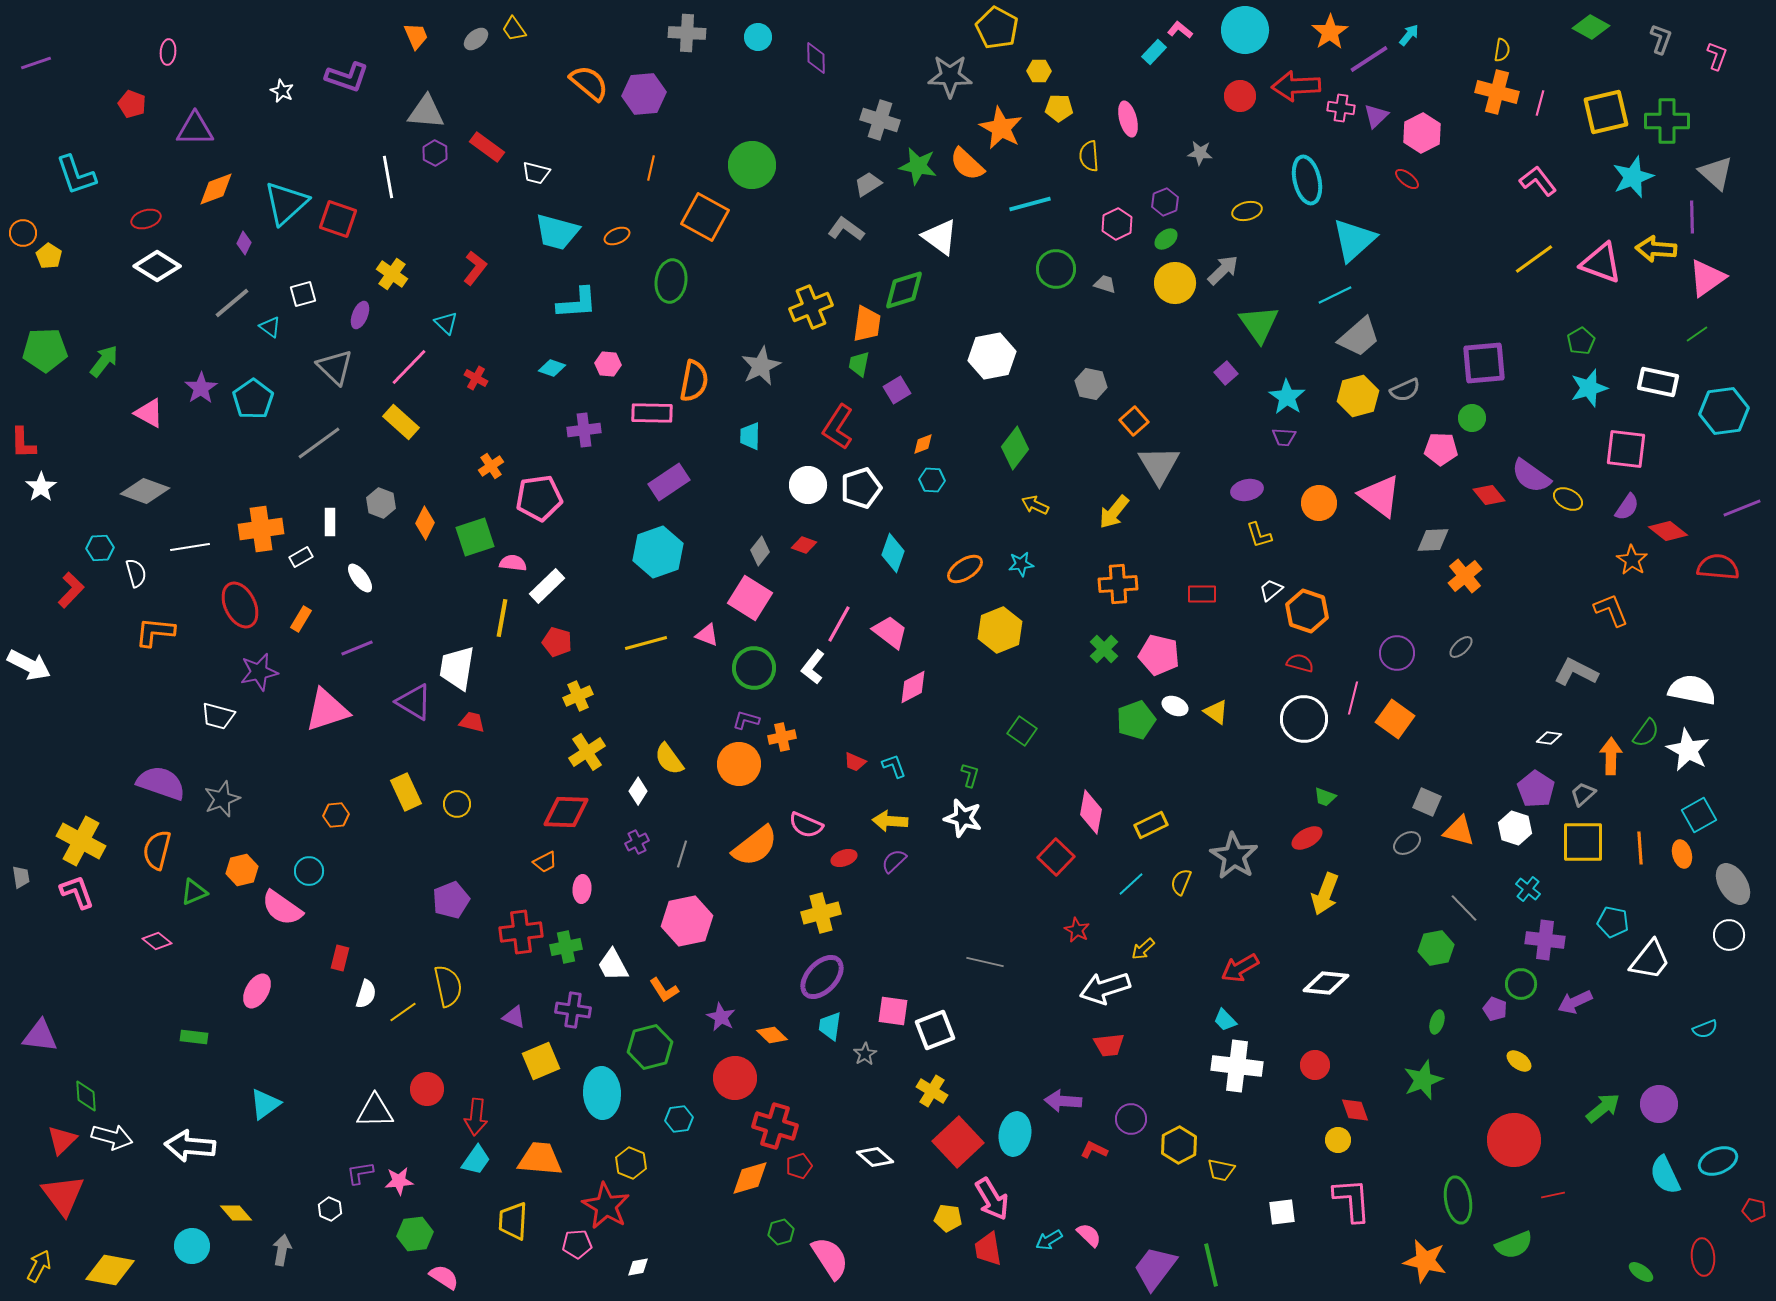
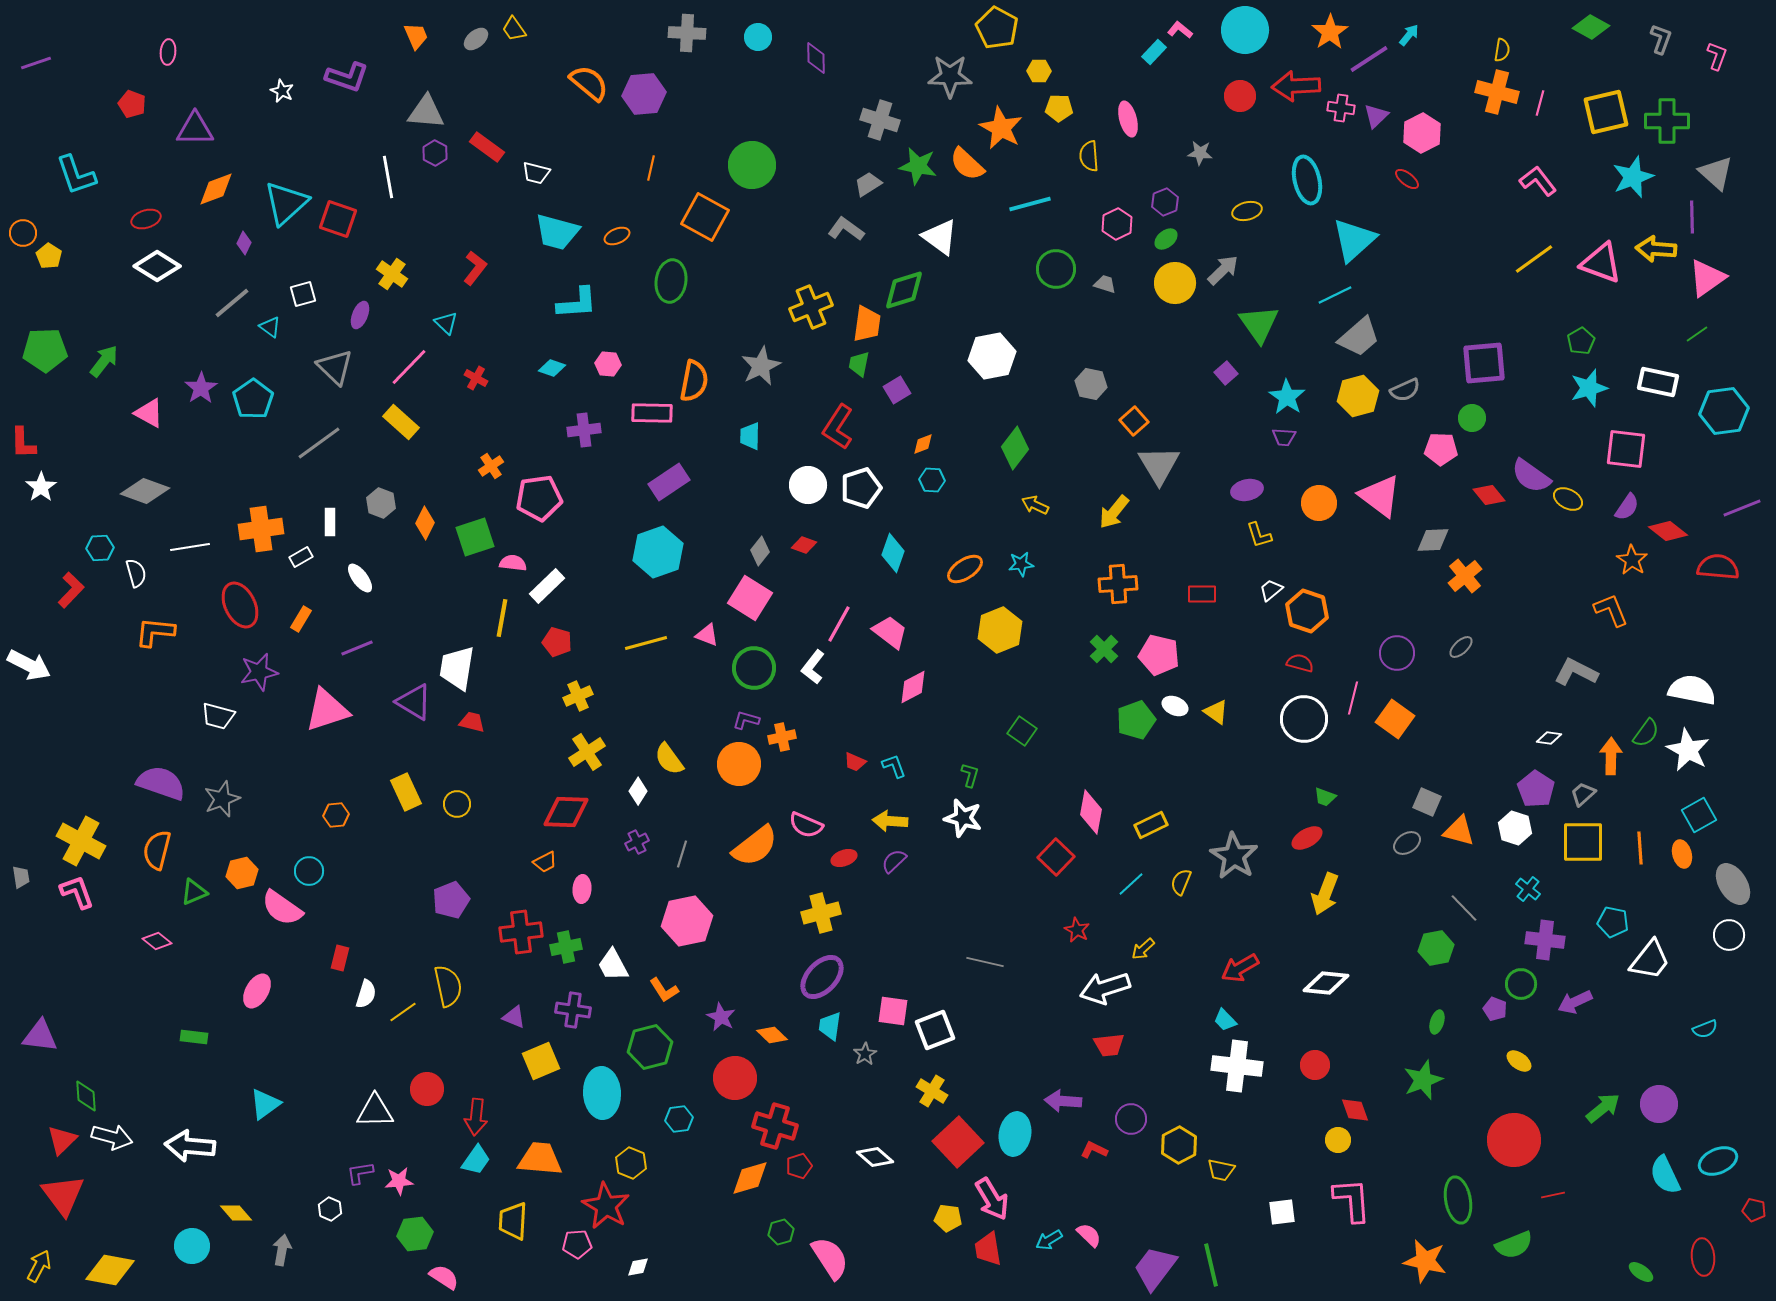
orange hexagon at (242, 870): moved 3 px down
